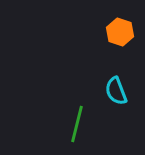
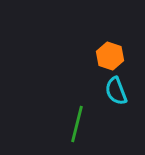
orange hexagon: moved 10 px left, 24 px down
